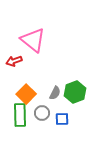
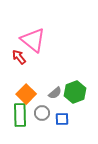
red arrow: moved 5 px right, 4 px up; rotated 70 degrees clockwise
gray semicircle: rotated 24 degrees clockwise
